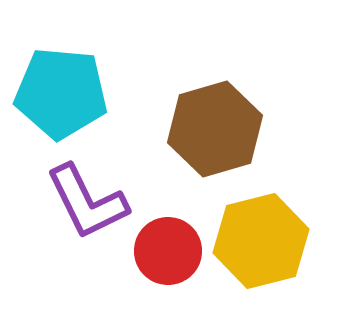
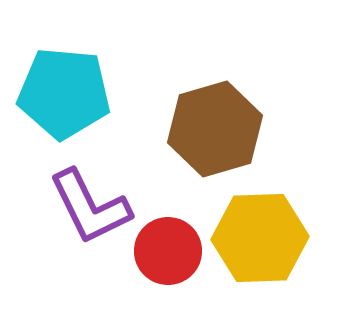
cyan pentagon: moved 3 px right
purple L-shape: moved 3 px right, 5 px down
yellow hexagon: moved 1 px left, 3 px up; rotated 12 degrees clockwise
